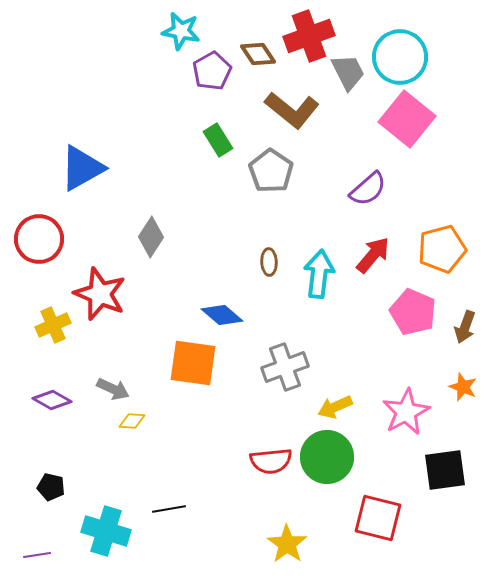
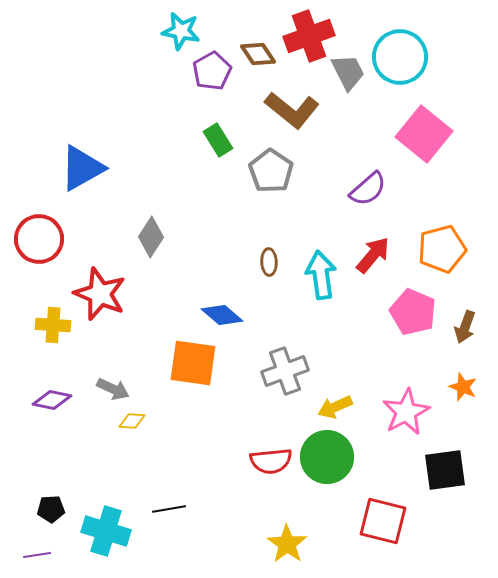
pink square: moved 17 px right, 15 px down
cyan arrow: moved 2 px right, 1 px down; rotated 15 degrees counterclockwise
yellow cross: rotated 28 degrees clockwise
gray cross: moved 4 px down
purple diamond: rotated 18 degrees counterclockwise
black pentagon: moved 22 px down; rotated 16 degrees counterclockwise
red square: moved 5 px right, 3 px down
